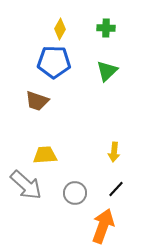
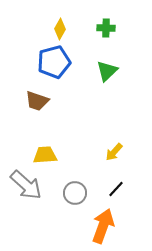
blue pentagon: rotated 16 degrees counterclockwise
yellow arrow: rotated 36 degrees clockwise
